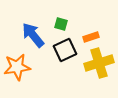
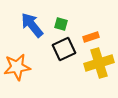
blue arrow: moved 1 px left, 10 px up
black square: moved 1 px left, 1 px up
